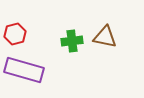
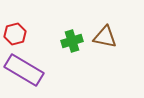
green cross: rotated 10 degrees counterclockwise
purple rectangle: rotated 15 degrees clockwise
